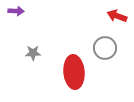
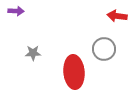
red arrow: rotated 12 degrees counterclockwise
gray circle: moved 1 px left, 1 px down
